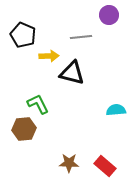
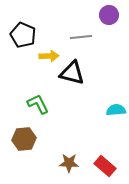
brown hexagon: moved 10 px down
